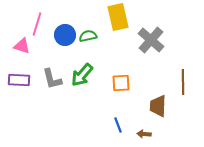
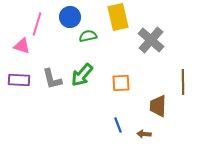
blue circle: moved 5 px right, 18 px up
